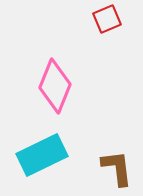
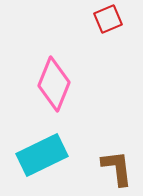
red square: moved 1 px right
pink diamond: moved 1 px left, 2 px up
